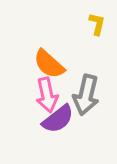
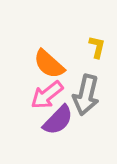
yellow L-shape: moved 23 px down
pink arrow: rotated 64 degrees clockwise
purple semicircle: moved 1 px down; rotated 8 degrees counterclockwise
